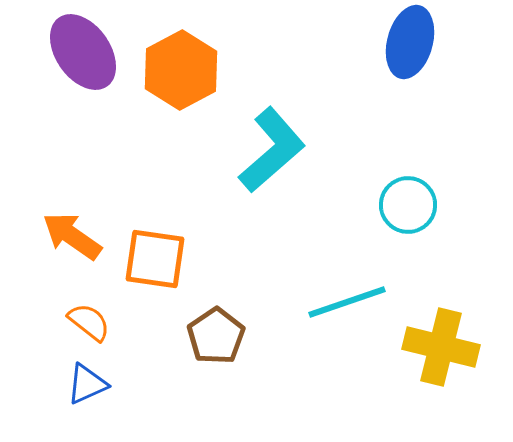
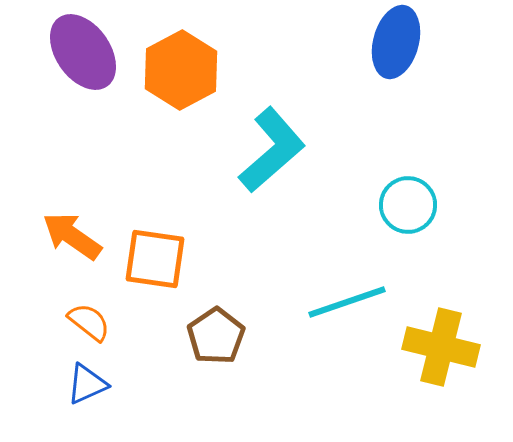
blue ellipse: moved 14 px left
